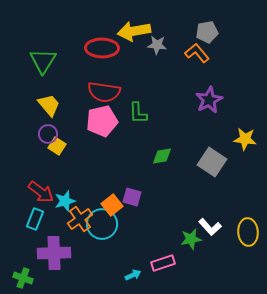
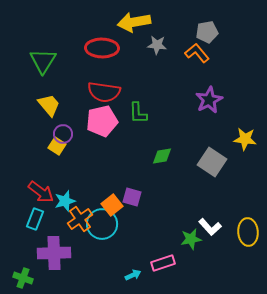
yellow arrow: moved 9 px up
purple circle: moved 15 px right
